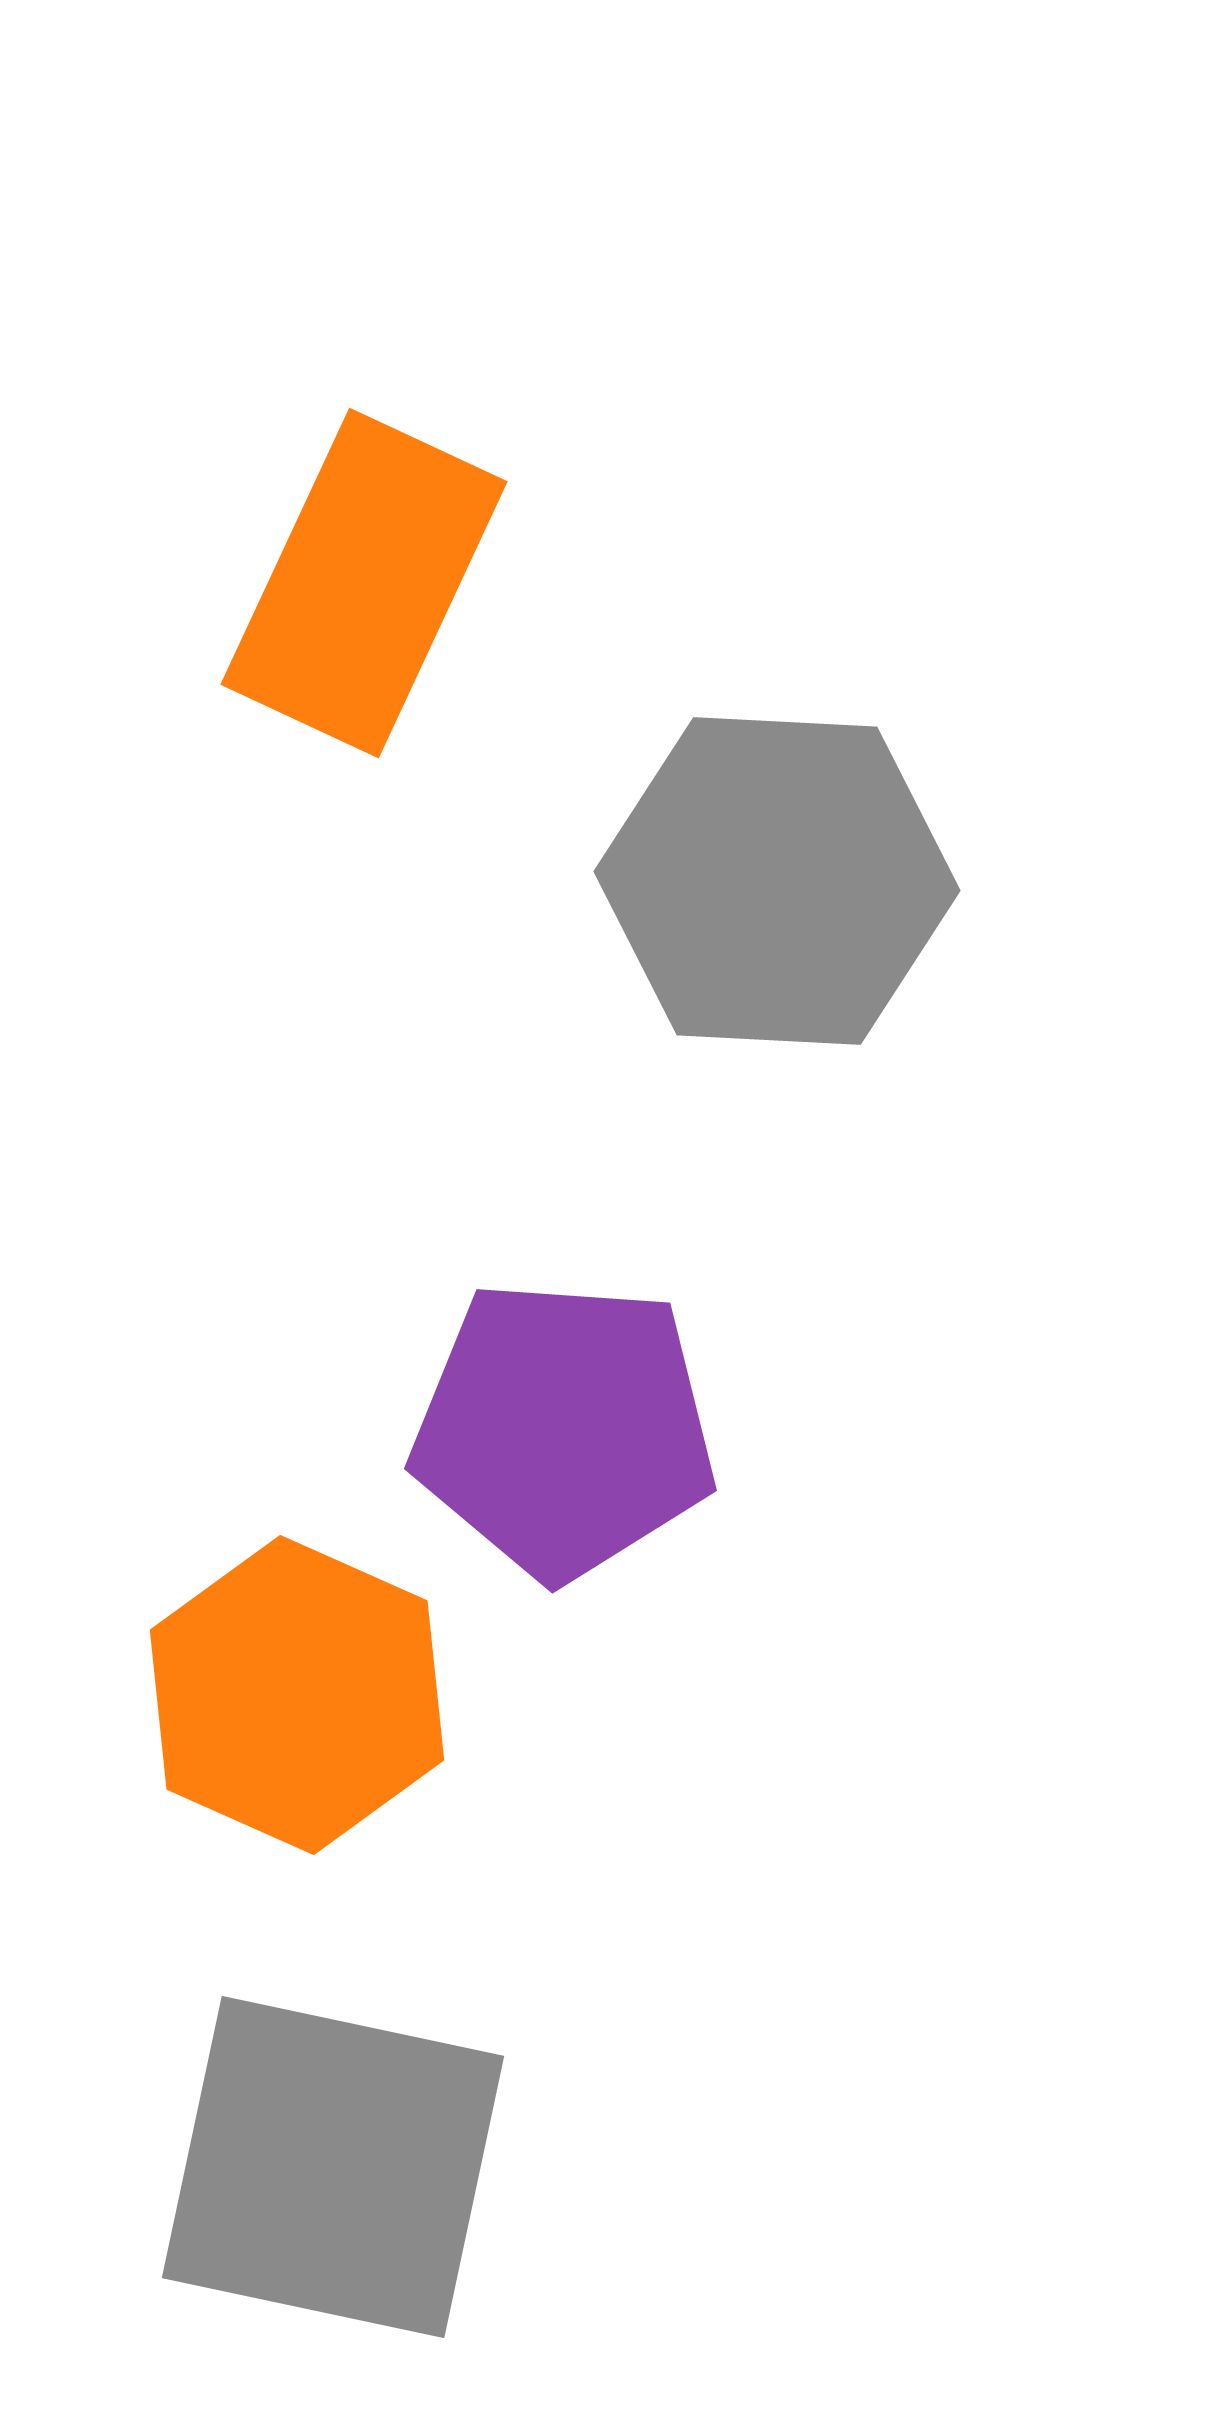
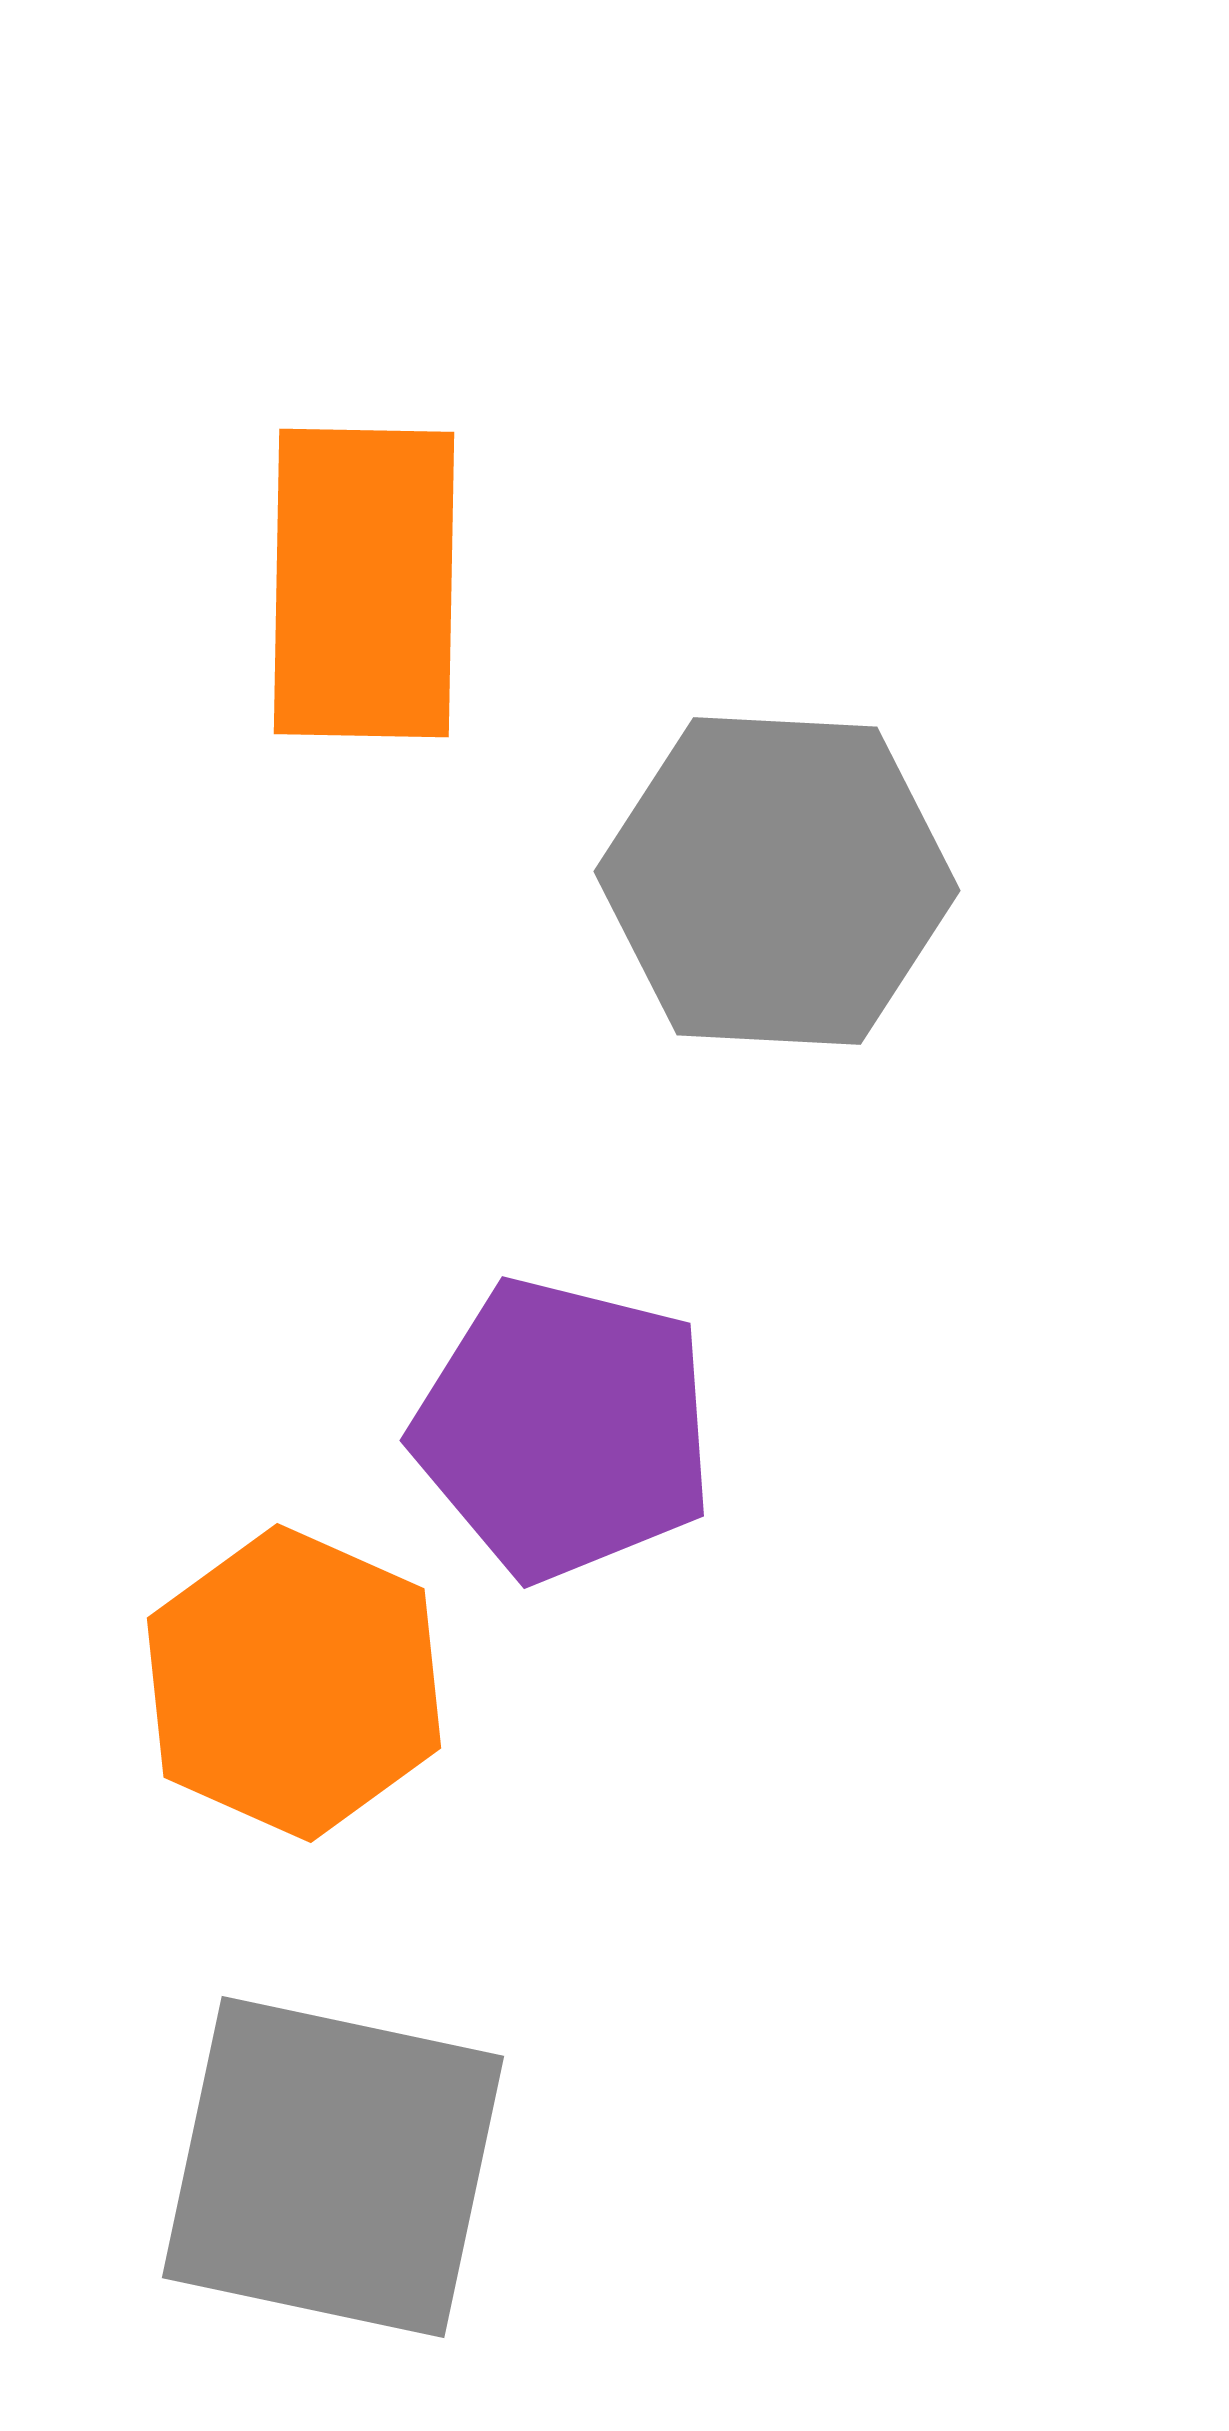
orange rectangle: rotated 24 degrees counterclockwise
purple pentagon: rotated 10 degrees clockwise
orange hexagon: moved 3 px left, 12 px up
